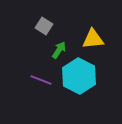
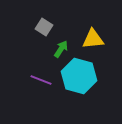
gray square: moved 1 px down
green arrow: moved 2 px right, 1 px up
cyan hexagon: rotated 12 degrees counterclockwise
